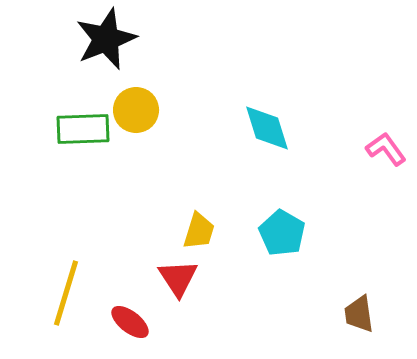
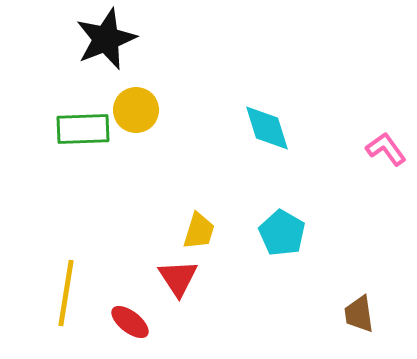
yellow line: rotated 8 degrees counterclockwise
